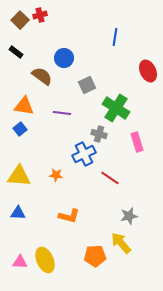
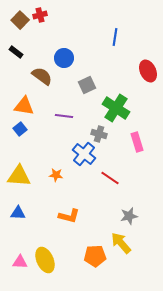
purple line: moved 2 px right, 3 px down
blue cross: rotated 25 degrees counterclockwise
